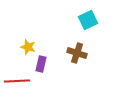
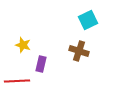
yellow star: moved 5 px left, 2 px up
brown cross: moved 2 px right, 2 px up
